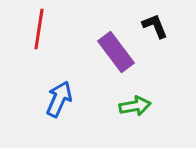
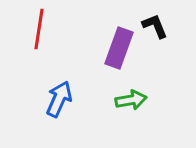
purple rectangle: moved 3 px right, 4 px up; rotated 57 degrees clockwise
green arrow: moved 4 px left, 6 px up
